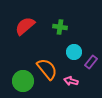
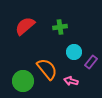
green cross: rotated 16 degrees counterclockwise
